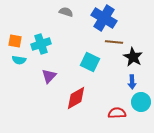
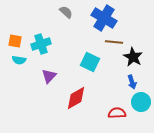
gray semicircle: rotated 24 degrees clockwise
blue arrow: rotated 16 degrees counterclockwise
